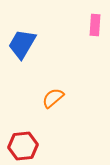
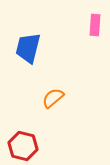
blue trapezoid: moved 6 px right, 4 px down; rotated 16 degrees counterclockwise
red hexagon: rotated 20 degrees clockwise
